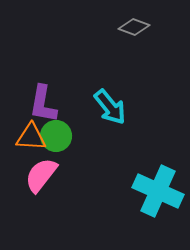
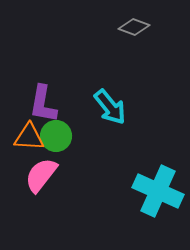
orange triangle: moved 2 px left
